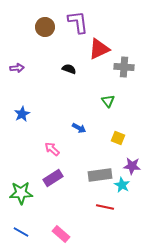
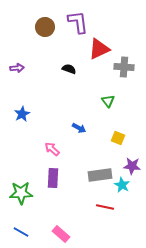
purple rectangle: rotated 54 degrees counterclockwise
